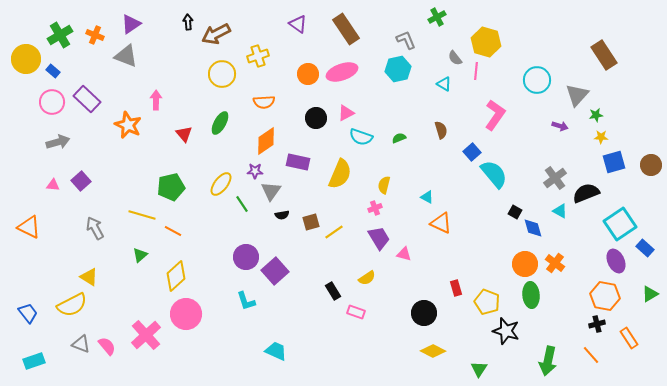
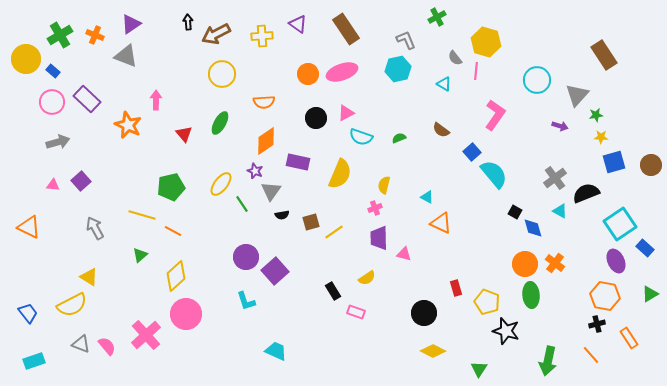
yellow cross at (258, 56): moved 4 px right, 20 px up; rotated 15 degrees clockwise
brown semicircle at (441, 130): rotated 144 degrees clockwise
purple star at (255, 171): rotated 21 degrees clockwise
purple trapezoid at (379, 238): rotated 150 degrees counterclockwise
